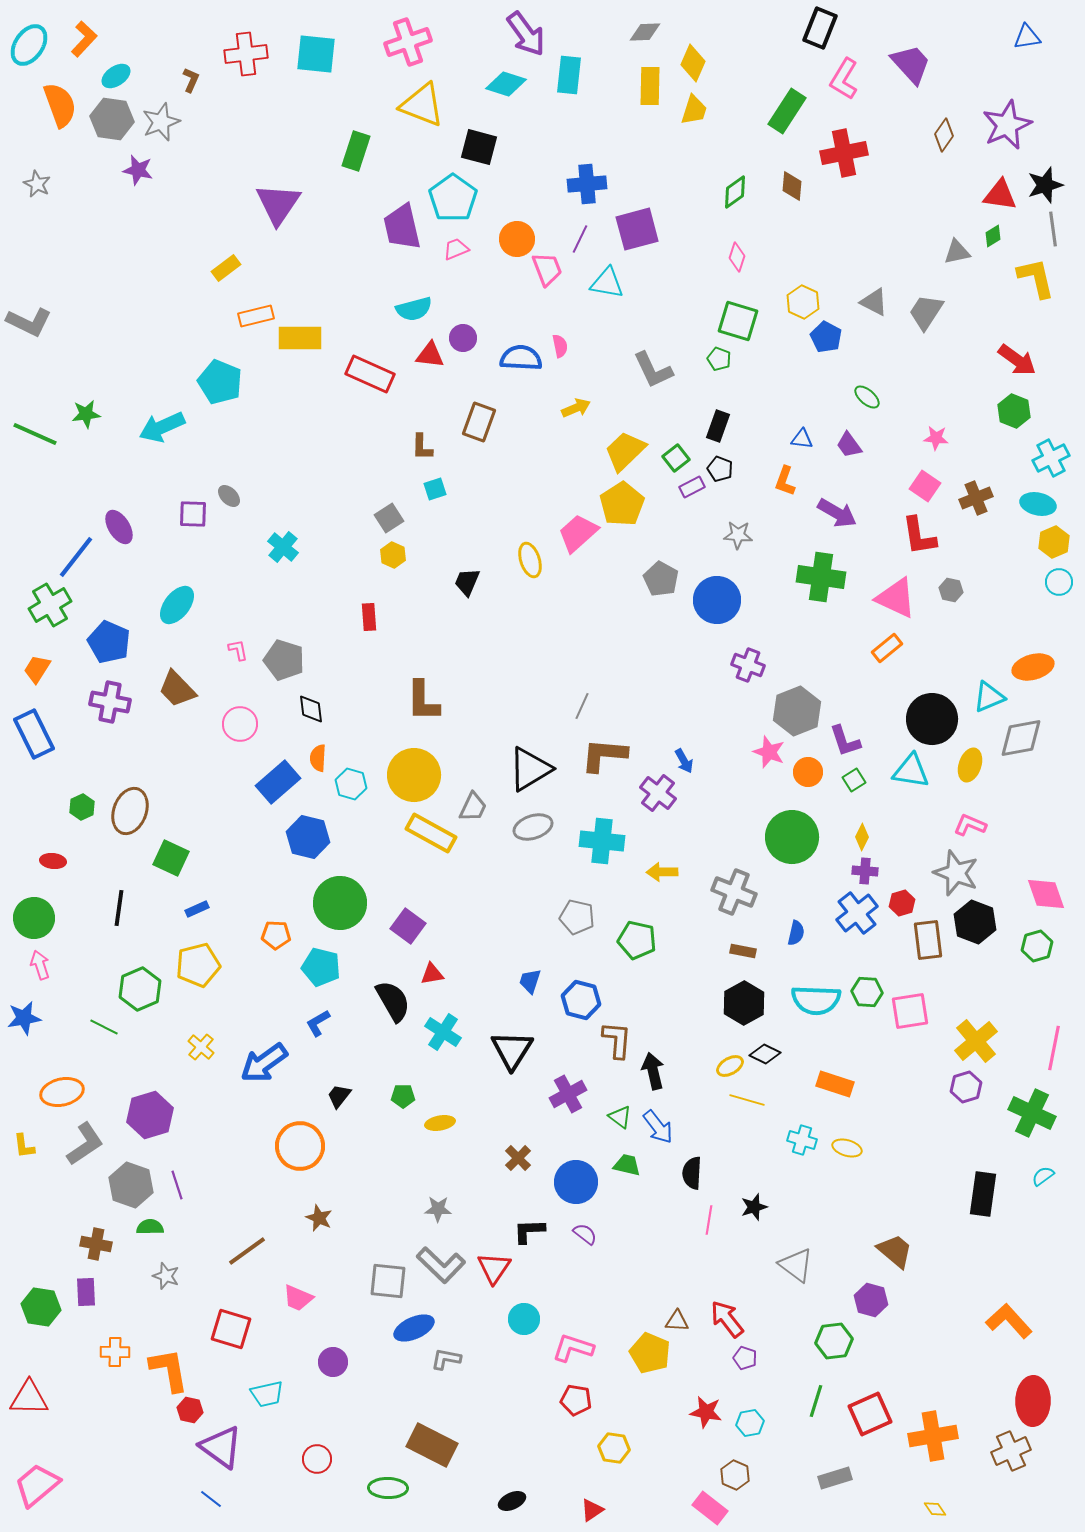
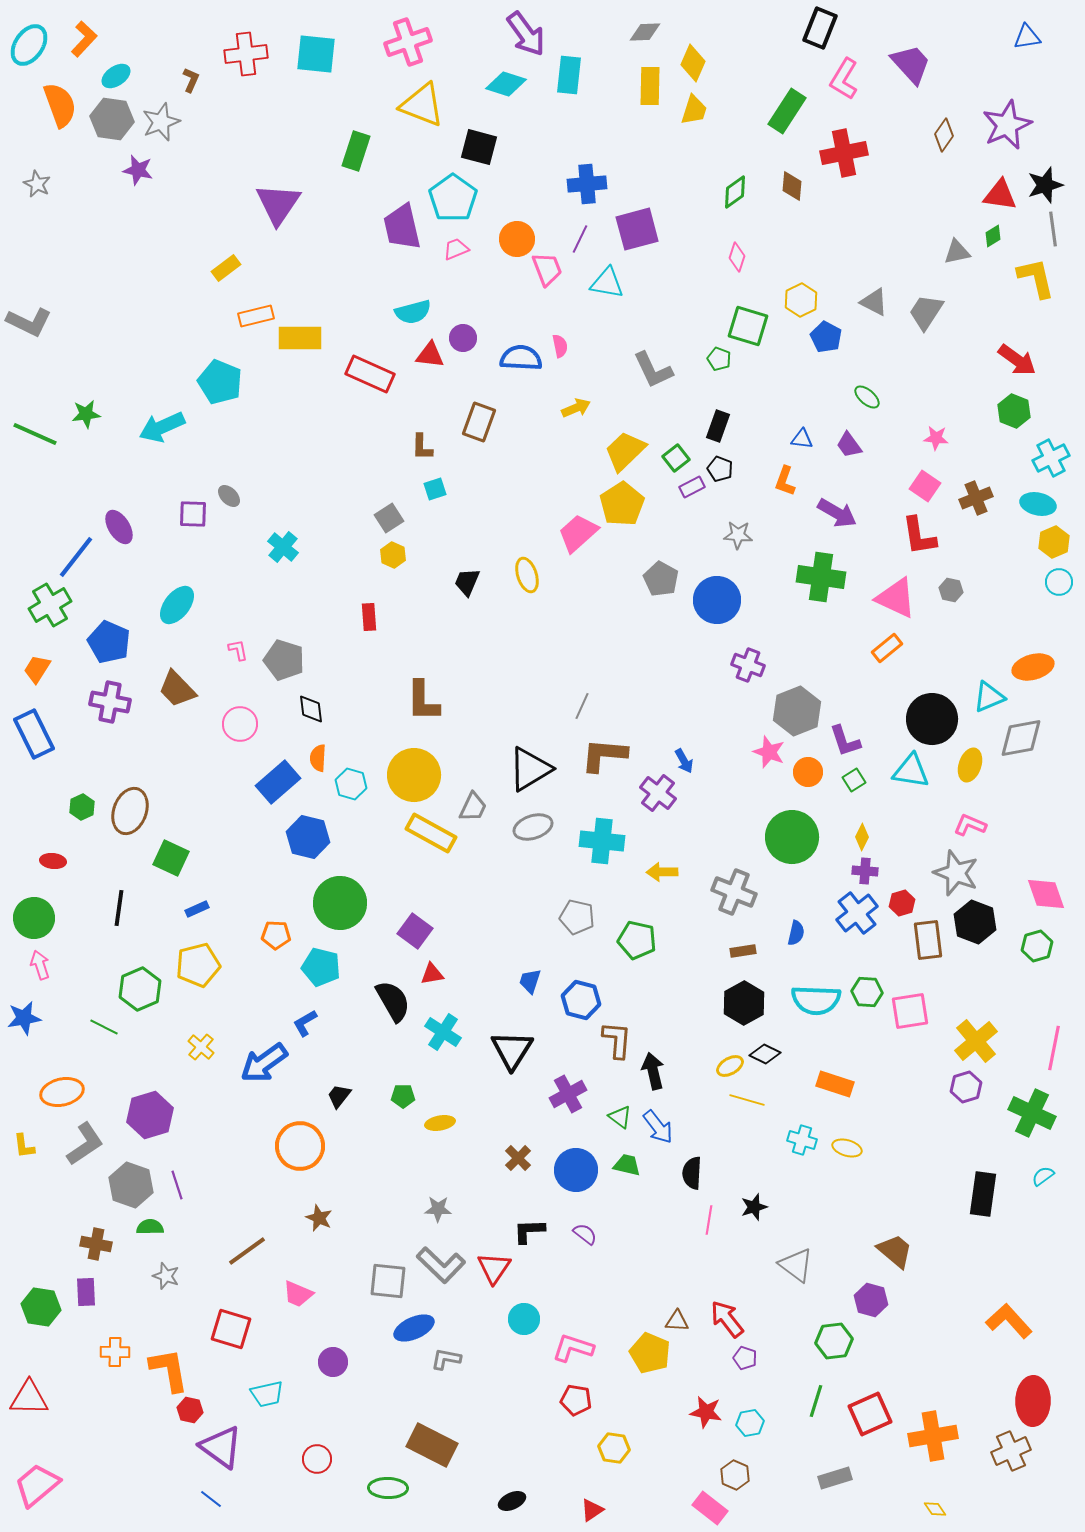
yellow hexagon at (803, 302): moved 2 px left, 2 px up; rotated 8 degrees clockwise
cyan semicircle at (414, 309): moved 1 px left, 3 px down
green square at (738, 321): moved 10 px right, 5 px down
yellow ellipse at (530, 560): moved 3 px left, 15 px down
purple square at (408, 926): moved 7 px right, 5 px down
brown rectangle at (743, 951): rotated 20 degrees counterclockwise
blue L-shape at (318, 1023): moved 13 px left
blue circle at (576, 1182): moved 12 px up
pink trapezoid at (298, 1298): moved 4 px up
